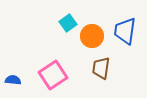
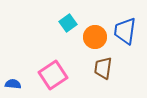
orange circle: moved 3 px right, 1 px down
brown trapezoid: moved 2 px right
blue semicircle: moved 4 px down
